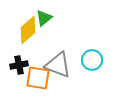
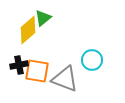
green triangle: moved 1 px left
gray triangle: moved 7 px right, 14 px down
orange square: moved 1 px left, 7 px up
